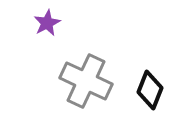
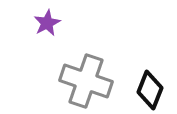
gray cross: rotated 6 degrees counterclockwise
